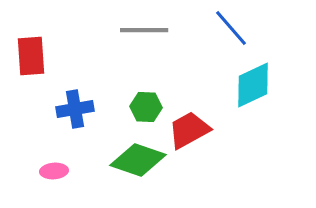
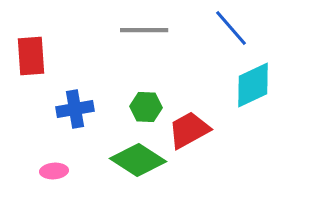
green diamond: rotated 14 degrees clockwise
